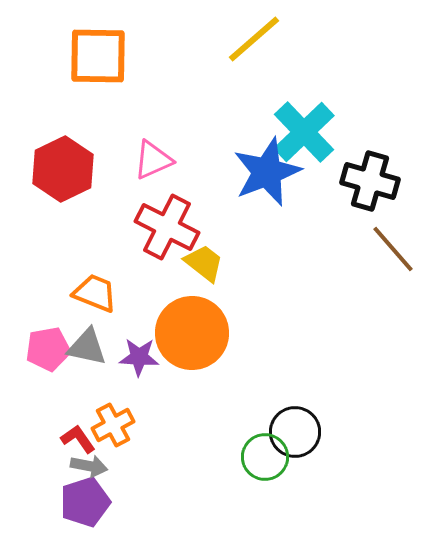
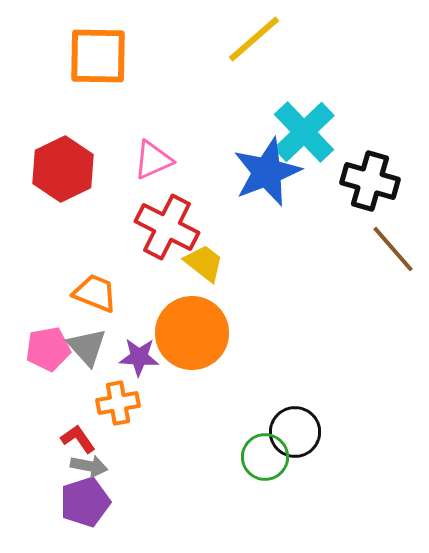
gray triangle: rotated 36 degrees clockwise
orange cross: moved 5 px right, 22 px up; rotated 18 degrees clockwise
